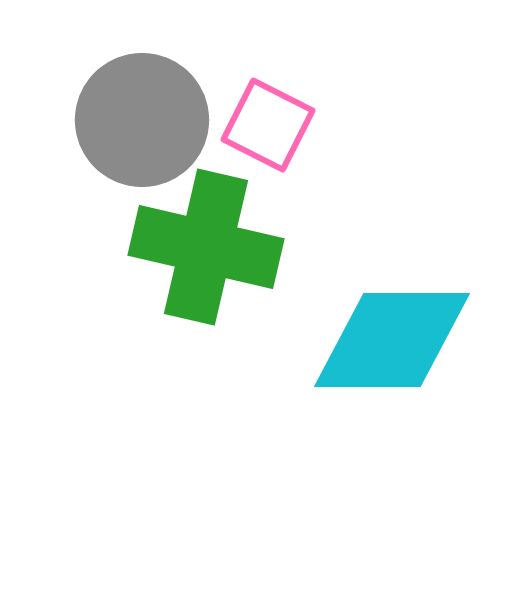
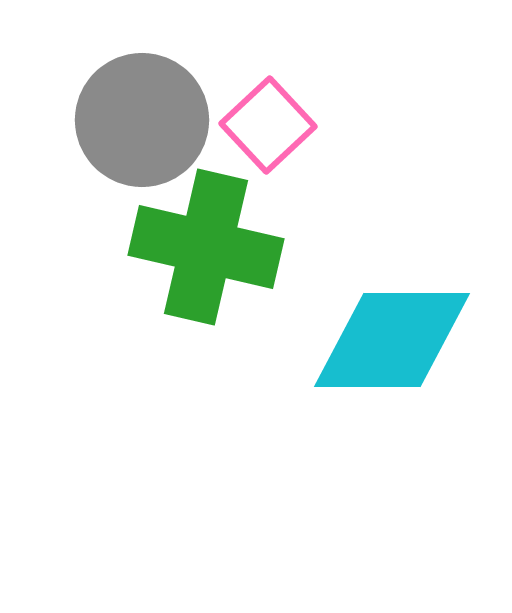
pink square: rotated 20 degrees clockwise
